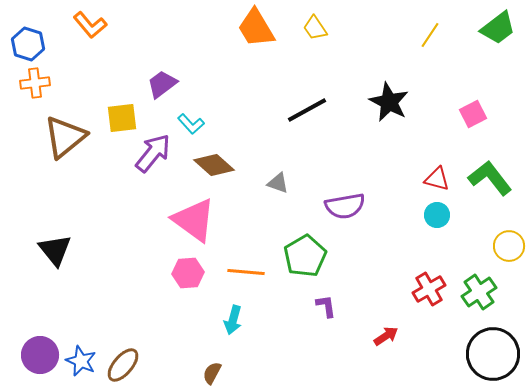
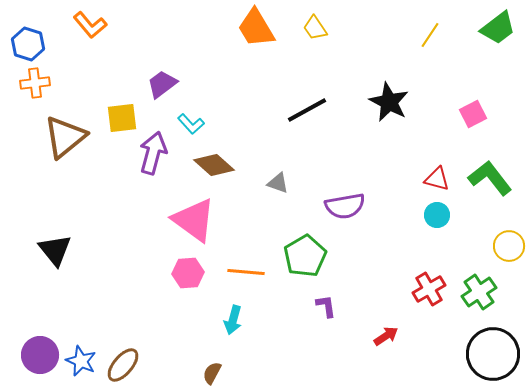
purple arrow: rotated 24 degrees counterclockwise
